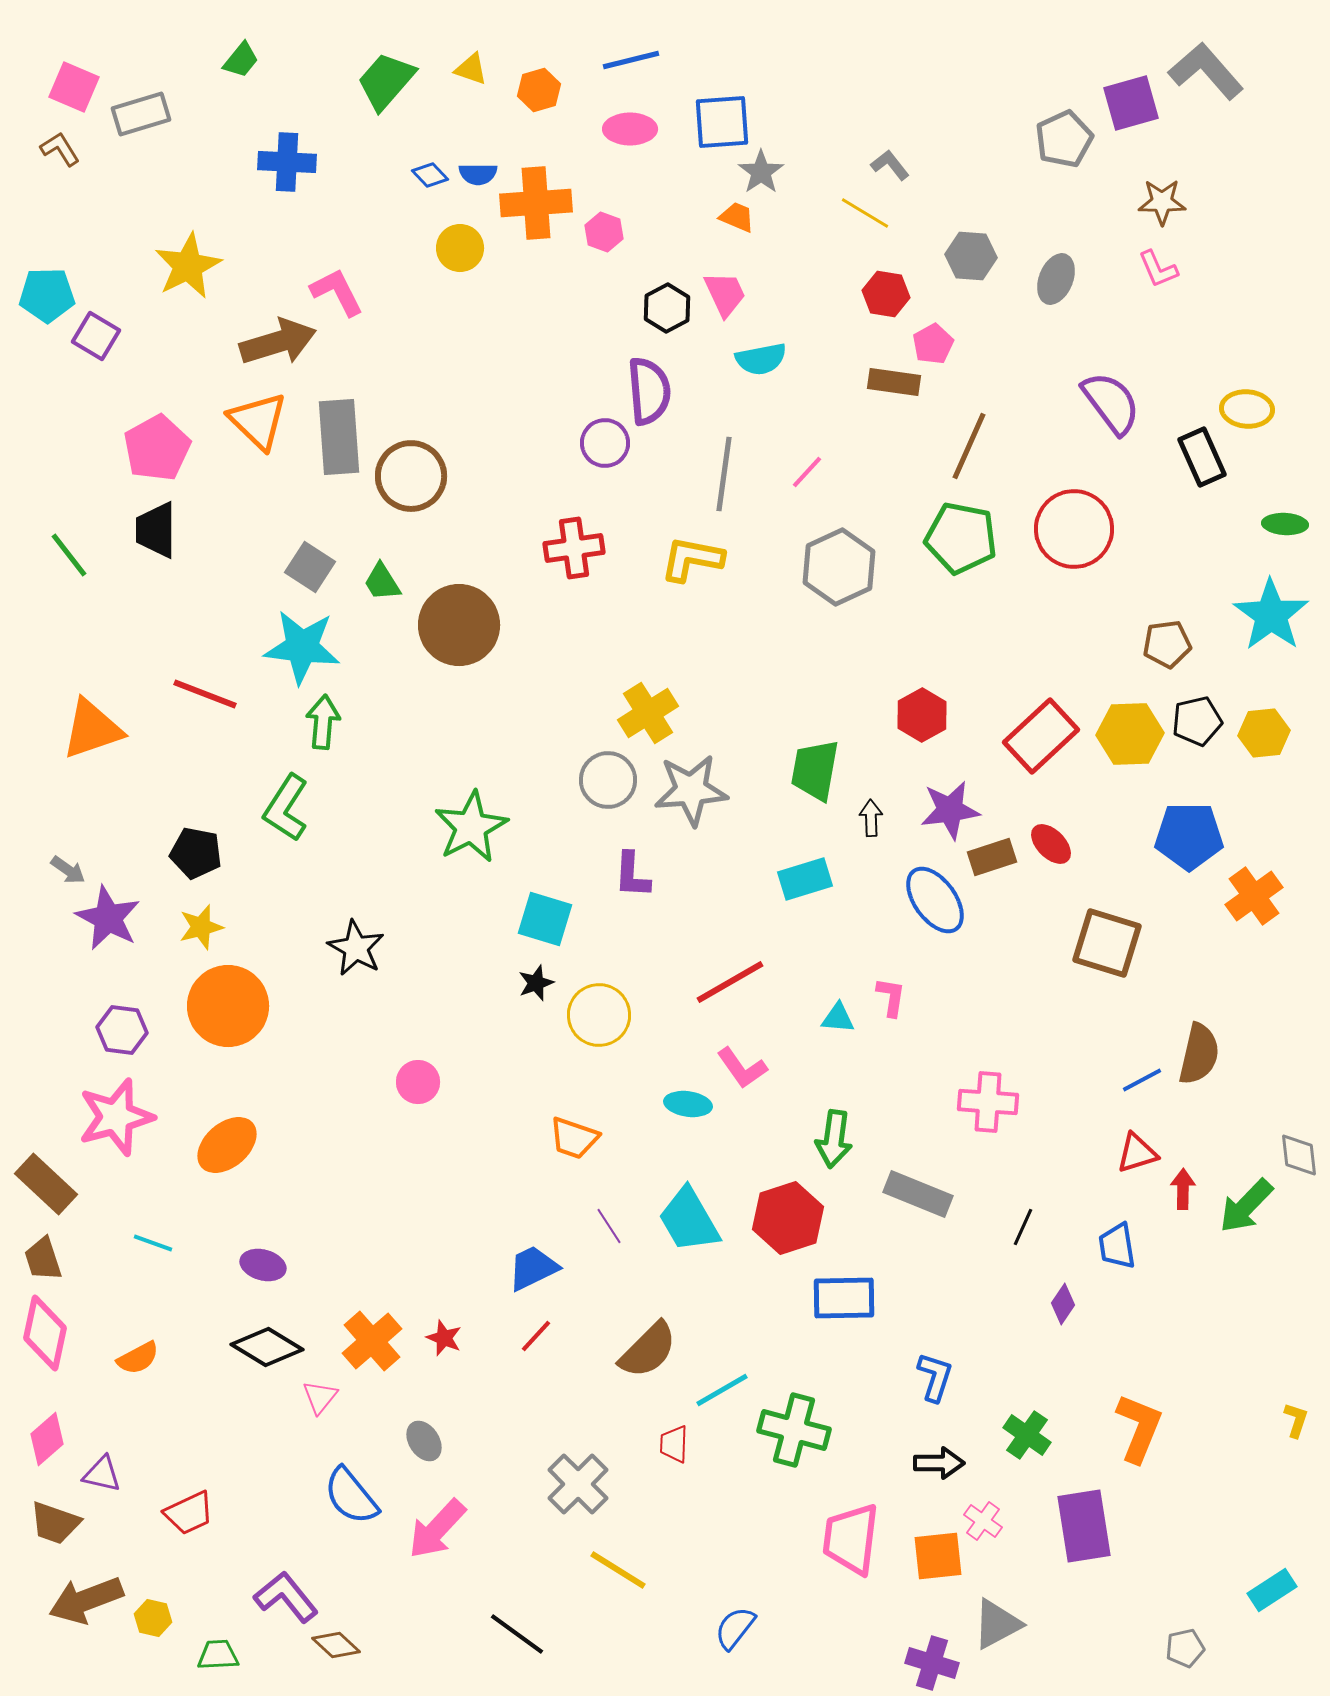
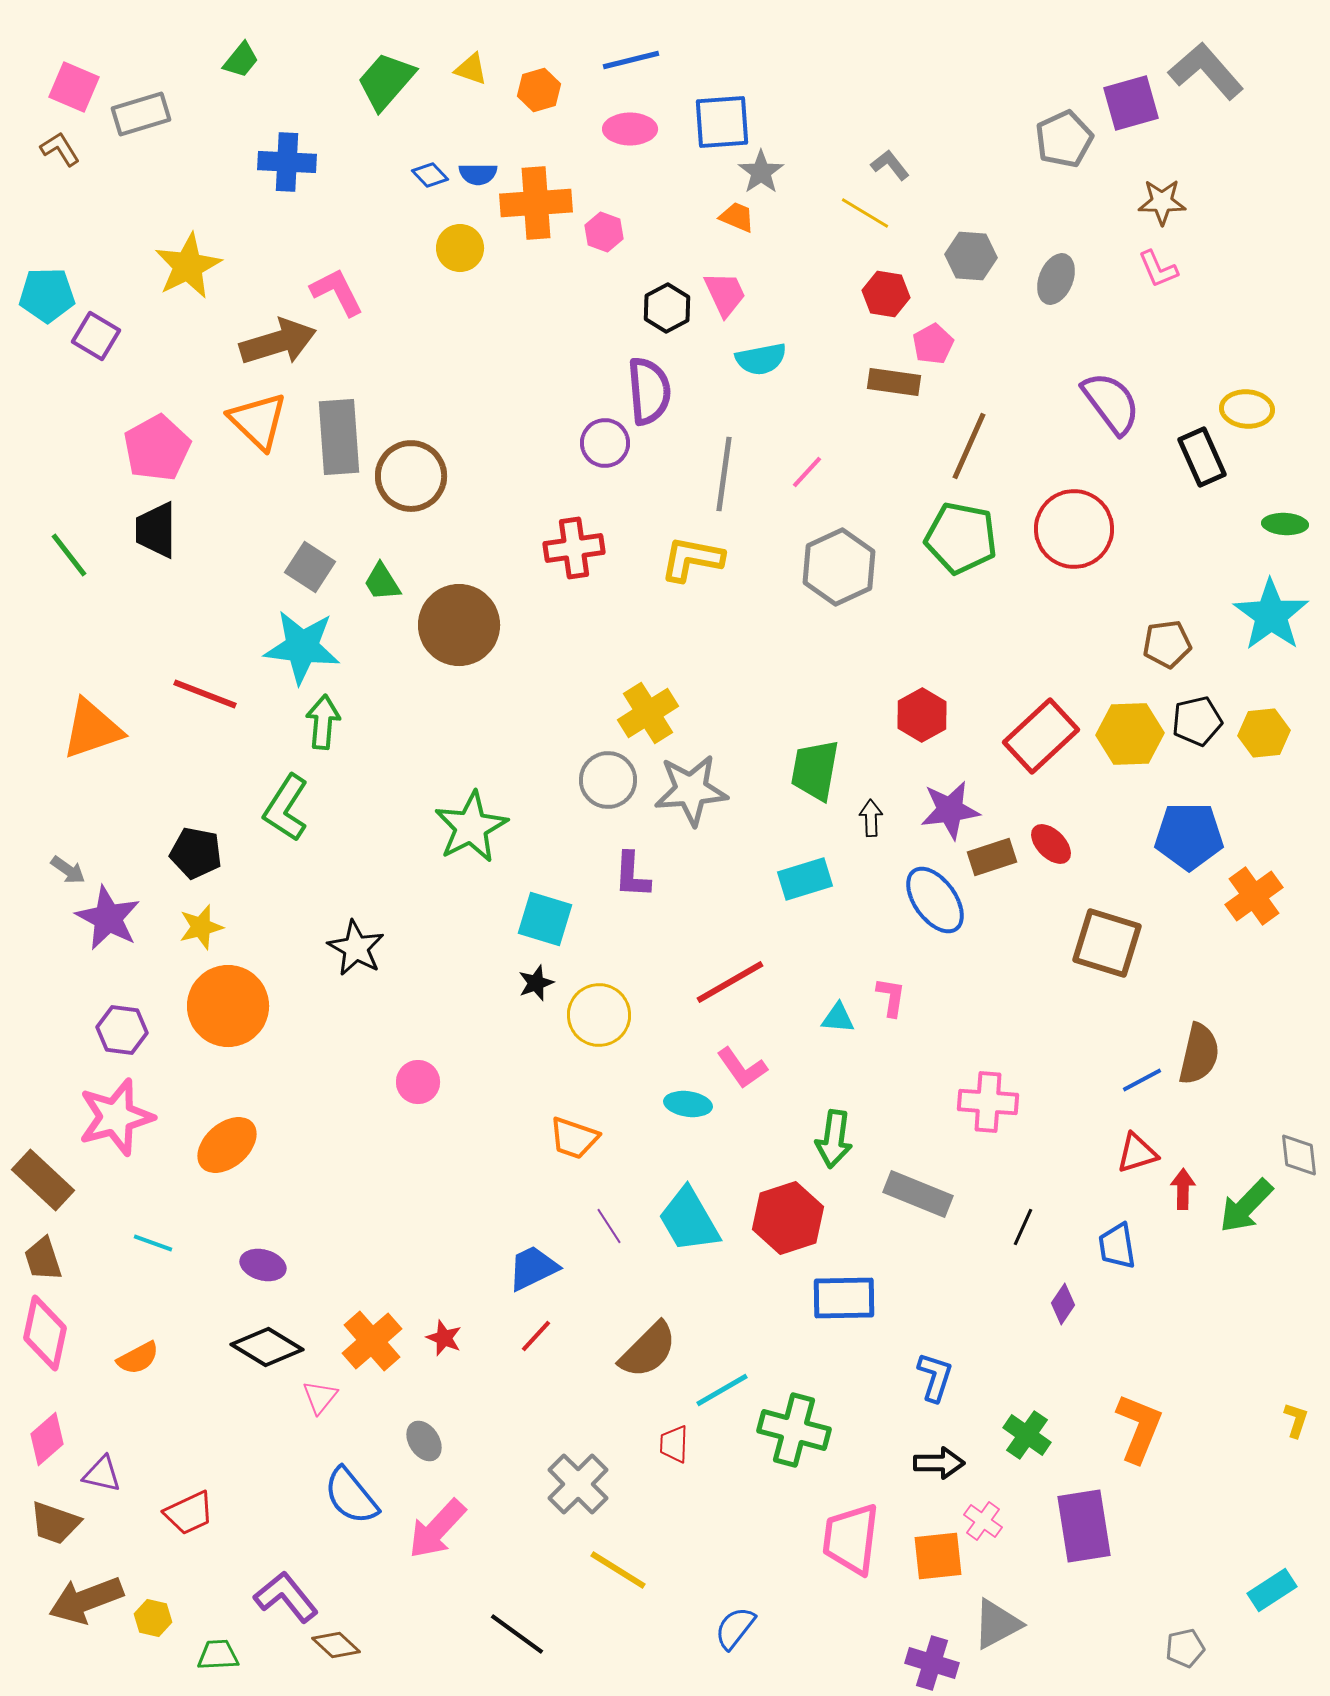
brown rectangle at (46, 1184): moved 3 px left, 4 px up
